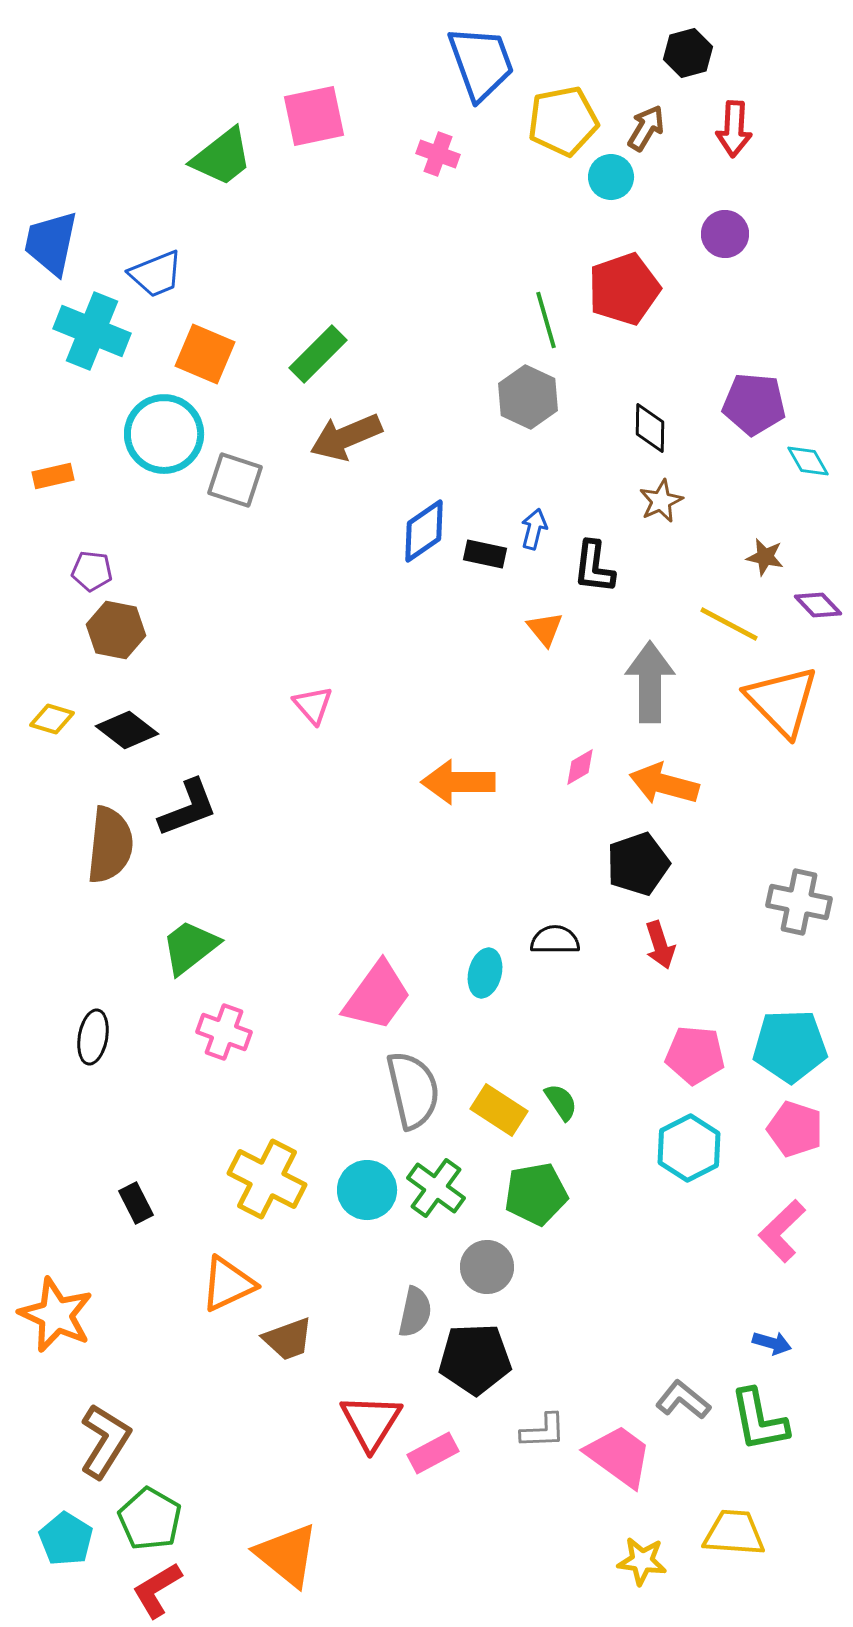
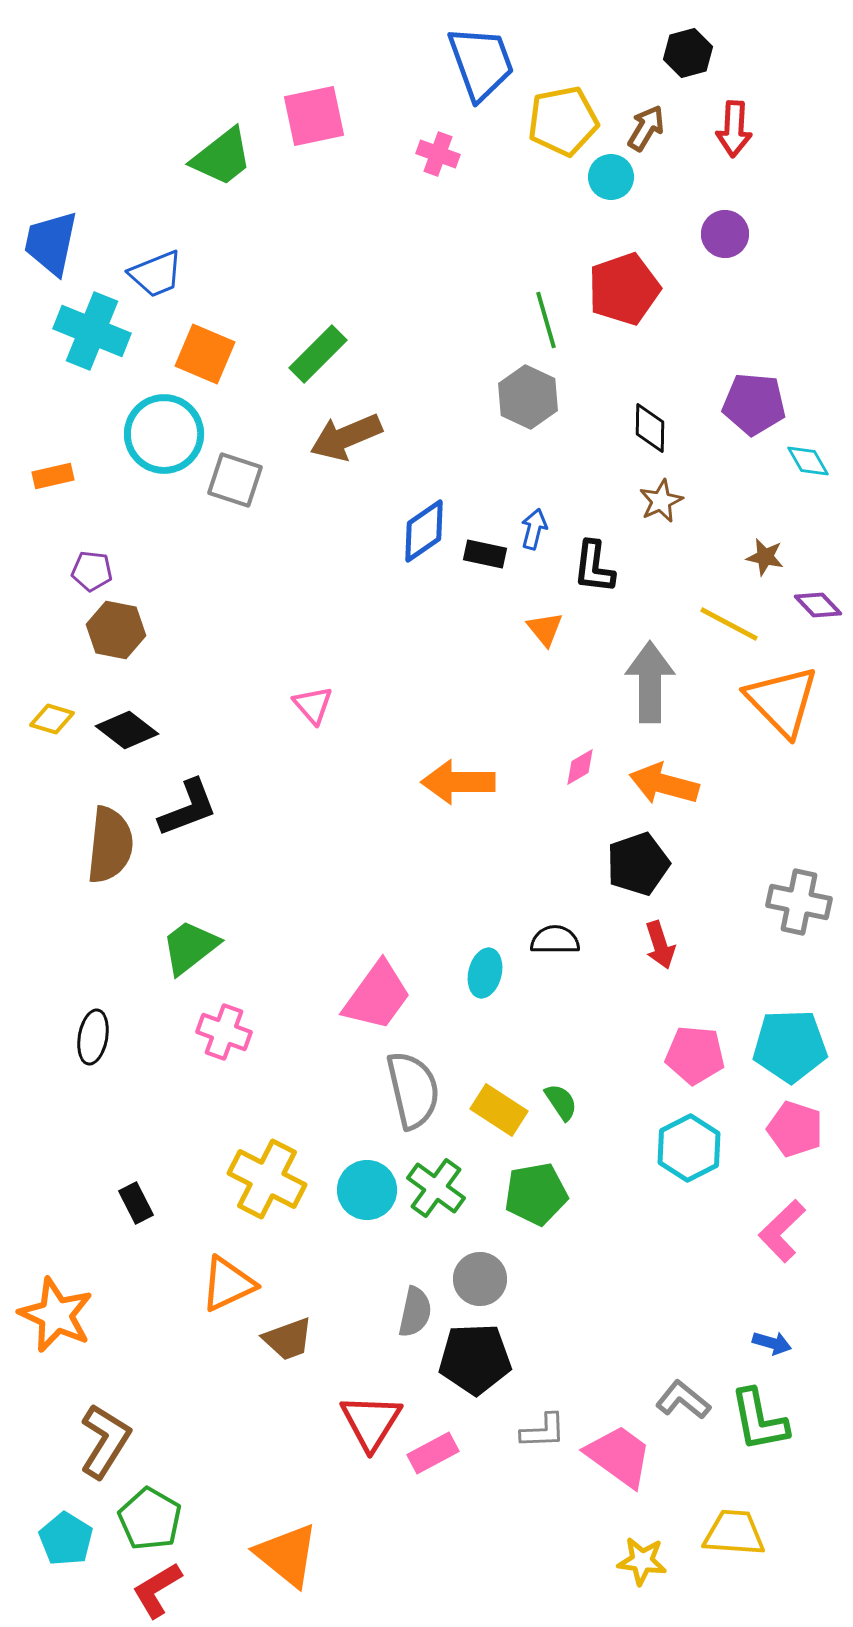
gray circle at (487, 1267): moved 7 px left, 12 px down
